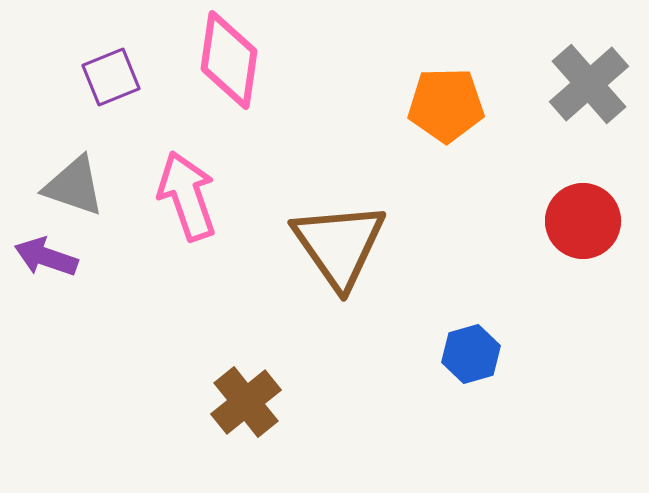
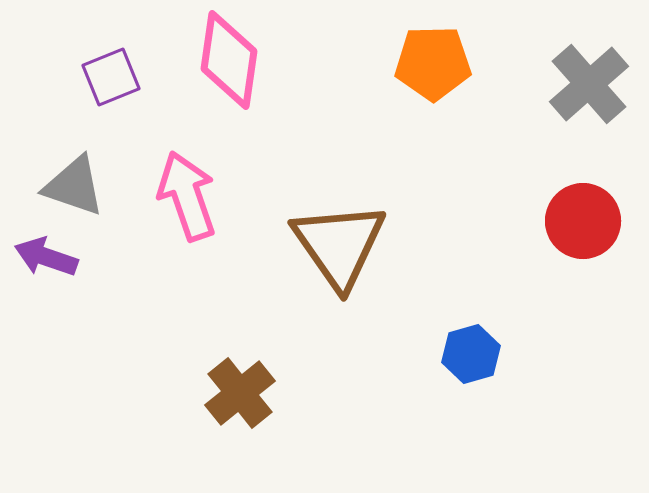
orange pentagon: moved 13 px left, 42 px up
brown cross: moved 6 px left, 9 px up
